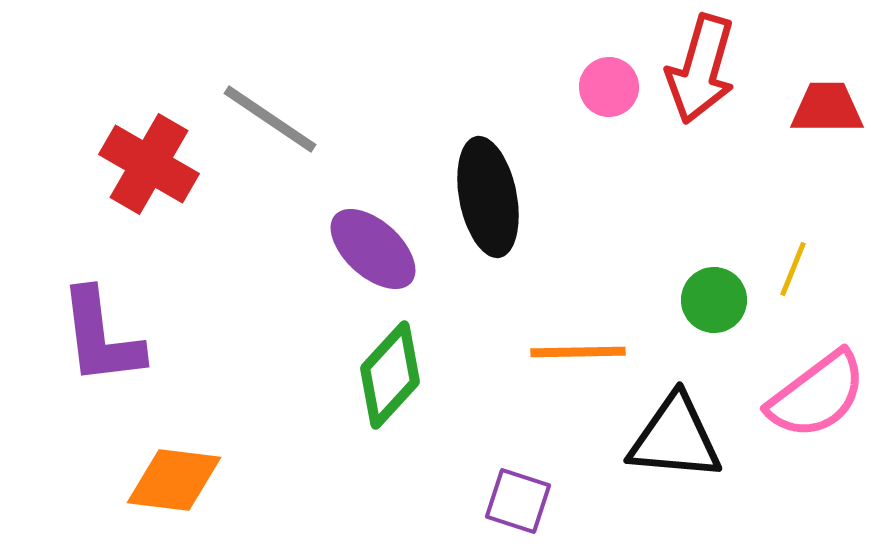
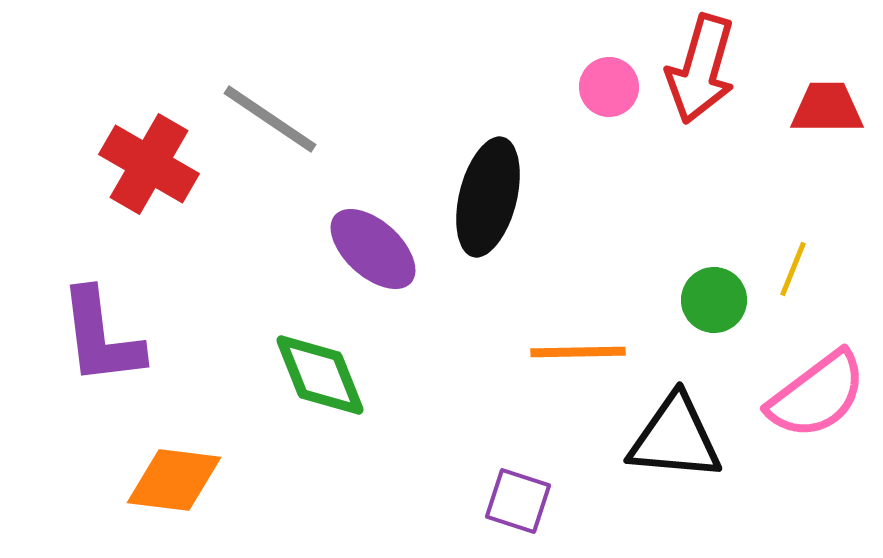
black ellipse: rotated 25 degrees clockwise
green diamond: moved 70 px left; rotated 64 degrees counterclockwise
